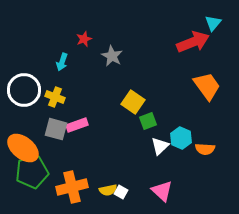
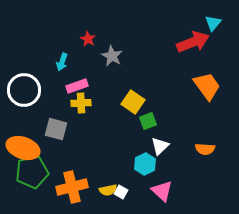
red star: moved 4 px right; rotated 21 degrees counterclockwise
yellow cross: moved 26 px right, 6 px down; rotated 24 degrees counterclockwise
pink rectangle: moved 39 px up
cyan hexagon: moved 36 px left, 26 px down; rotated 10 degrees clockwise
orange ellipse: rotated 20 degrees counterclockwise
